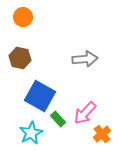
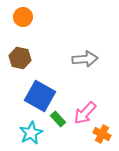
orange cross: rotated 24 degrees counterclockwise
